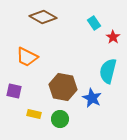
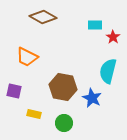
cyan rectangle: moved 1 px right, 2 px down; rotated 56 degrees counterclockwise
green circle: moved 4 px right, 4 px down
